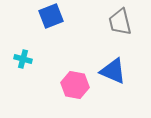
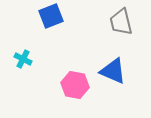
gray trapezoid: moved 1 px right
cyan cross: rotated 12 degrees clockwise
